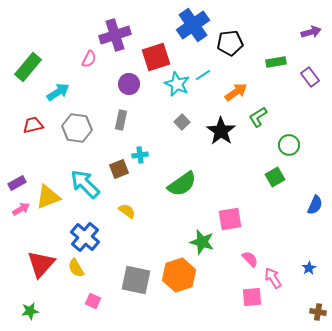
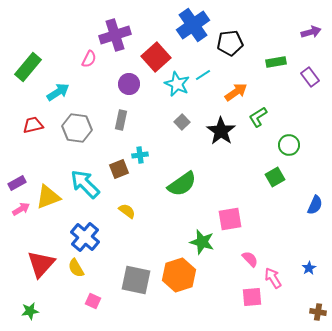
red square at (156, 57): rotated 24 degrees counterclockwise
